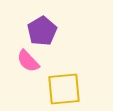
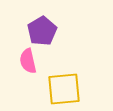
pink semicircle: rotated 30 degrees clockwise
